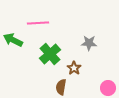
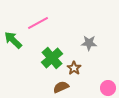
pink line: rotated 25 degrees counterclockwise
green arrow: rotated 18 degrees clockwise
green cross: moved 2 px right, 4 px down
brown semicircle: rotated 56 degrees clockwise
